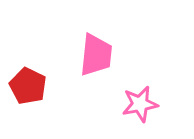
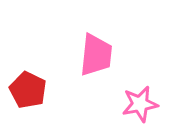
red pentagon: moved 4 px down
